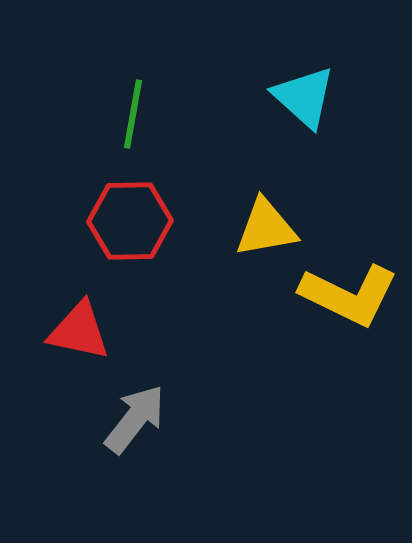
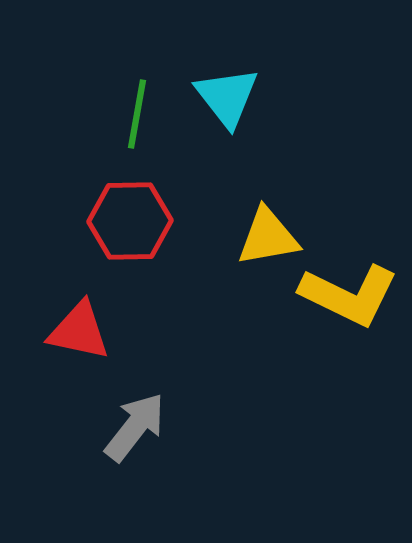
cyan triangle: moved 77 px left; rotated 10 degrees clockwise
green line: moved 4 px right
yellow triangle: moved 2 px right, 9 px down
gray arrow: moved 8 px down
